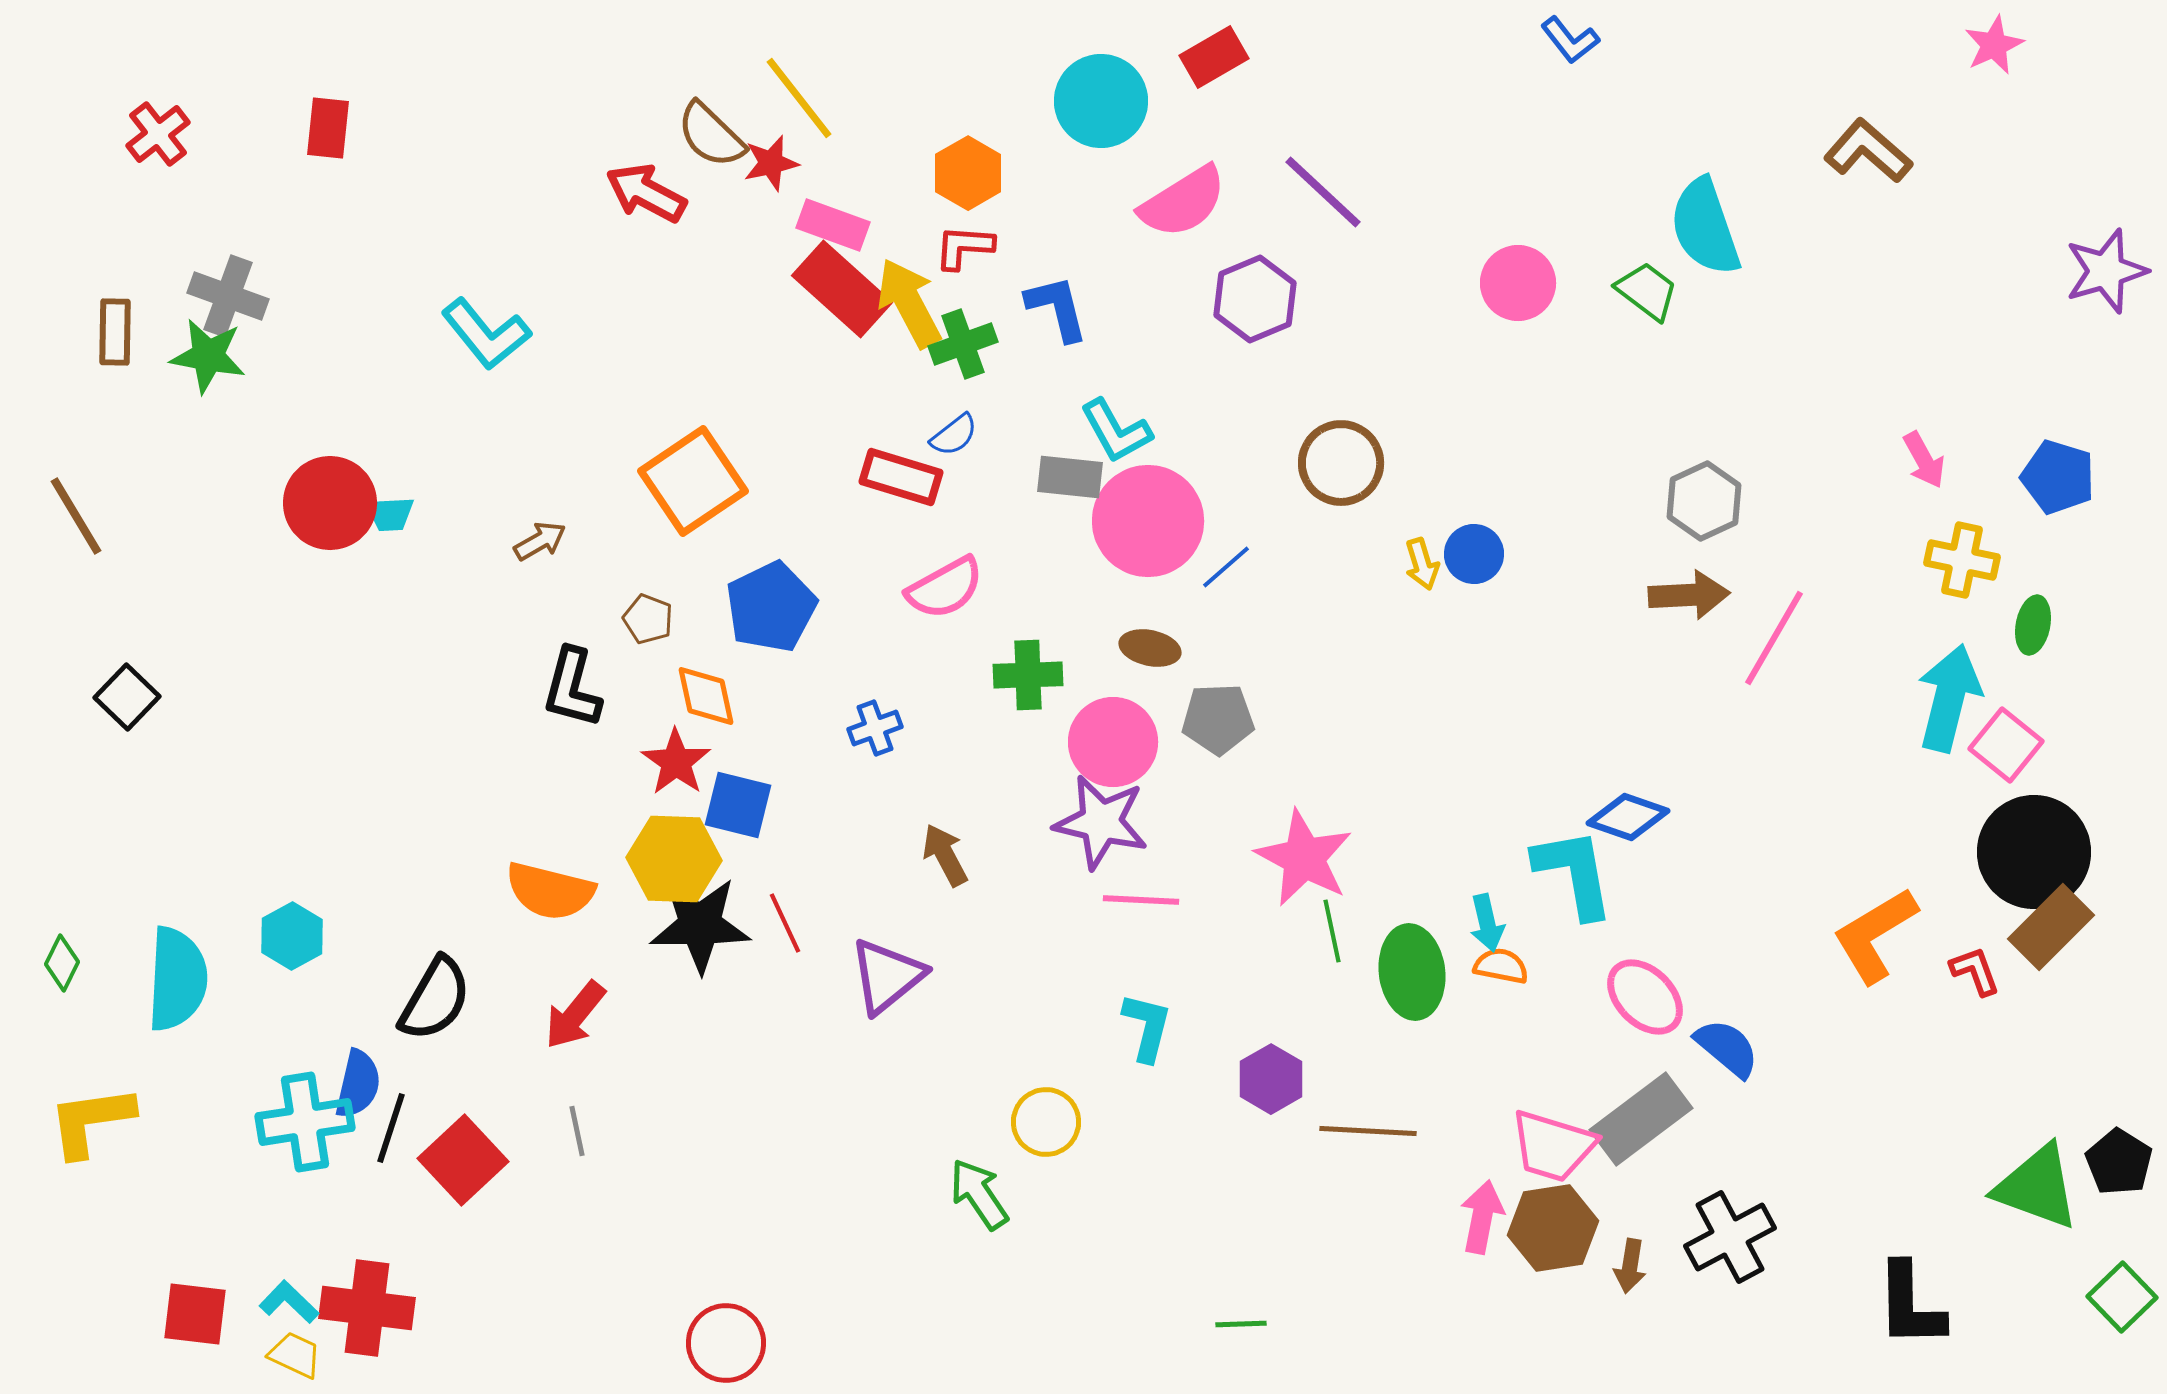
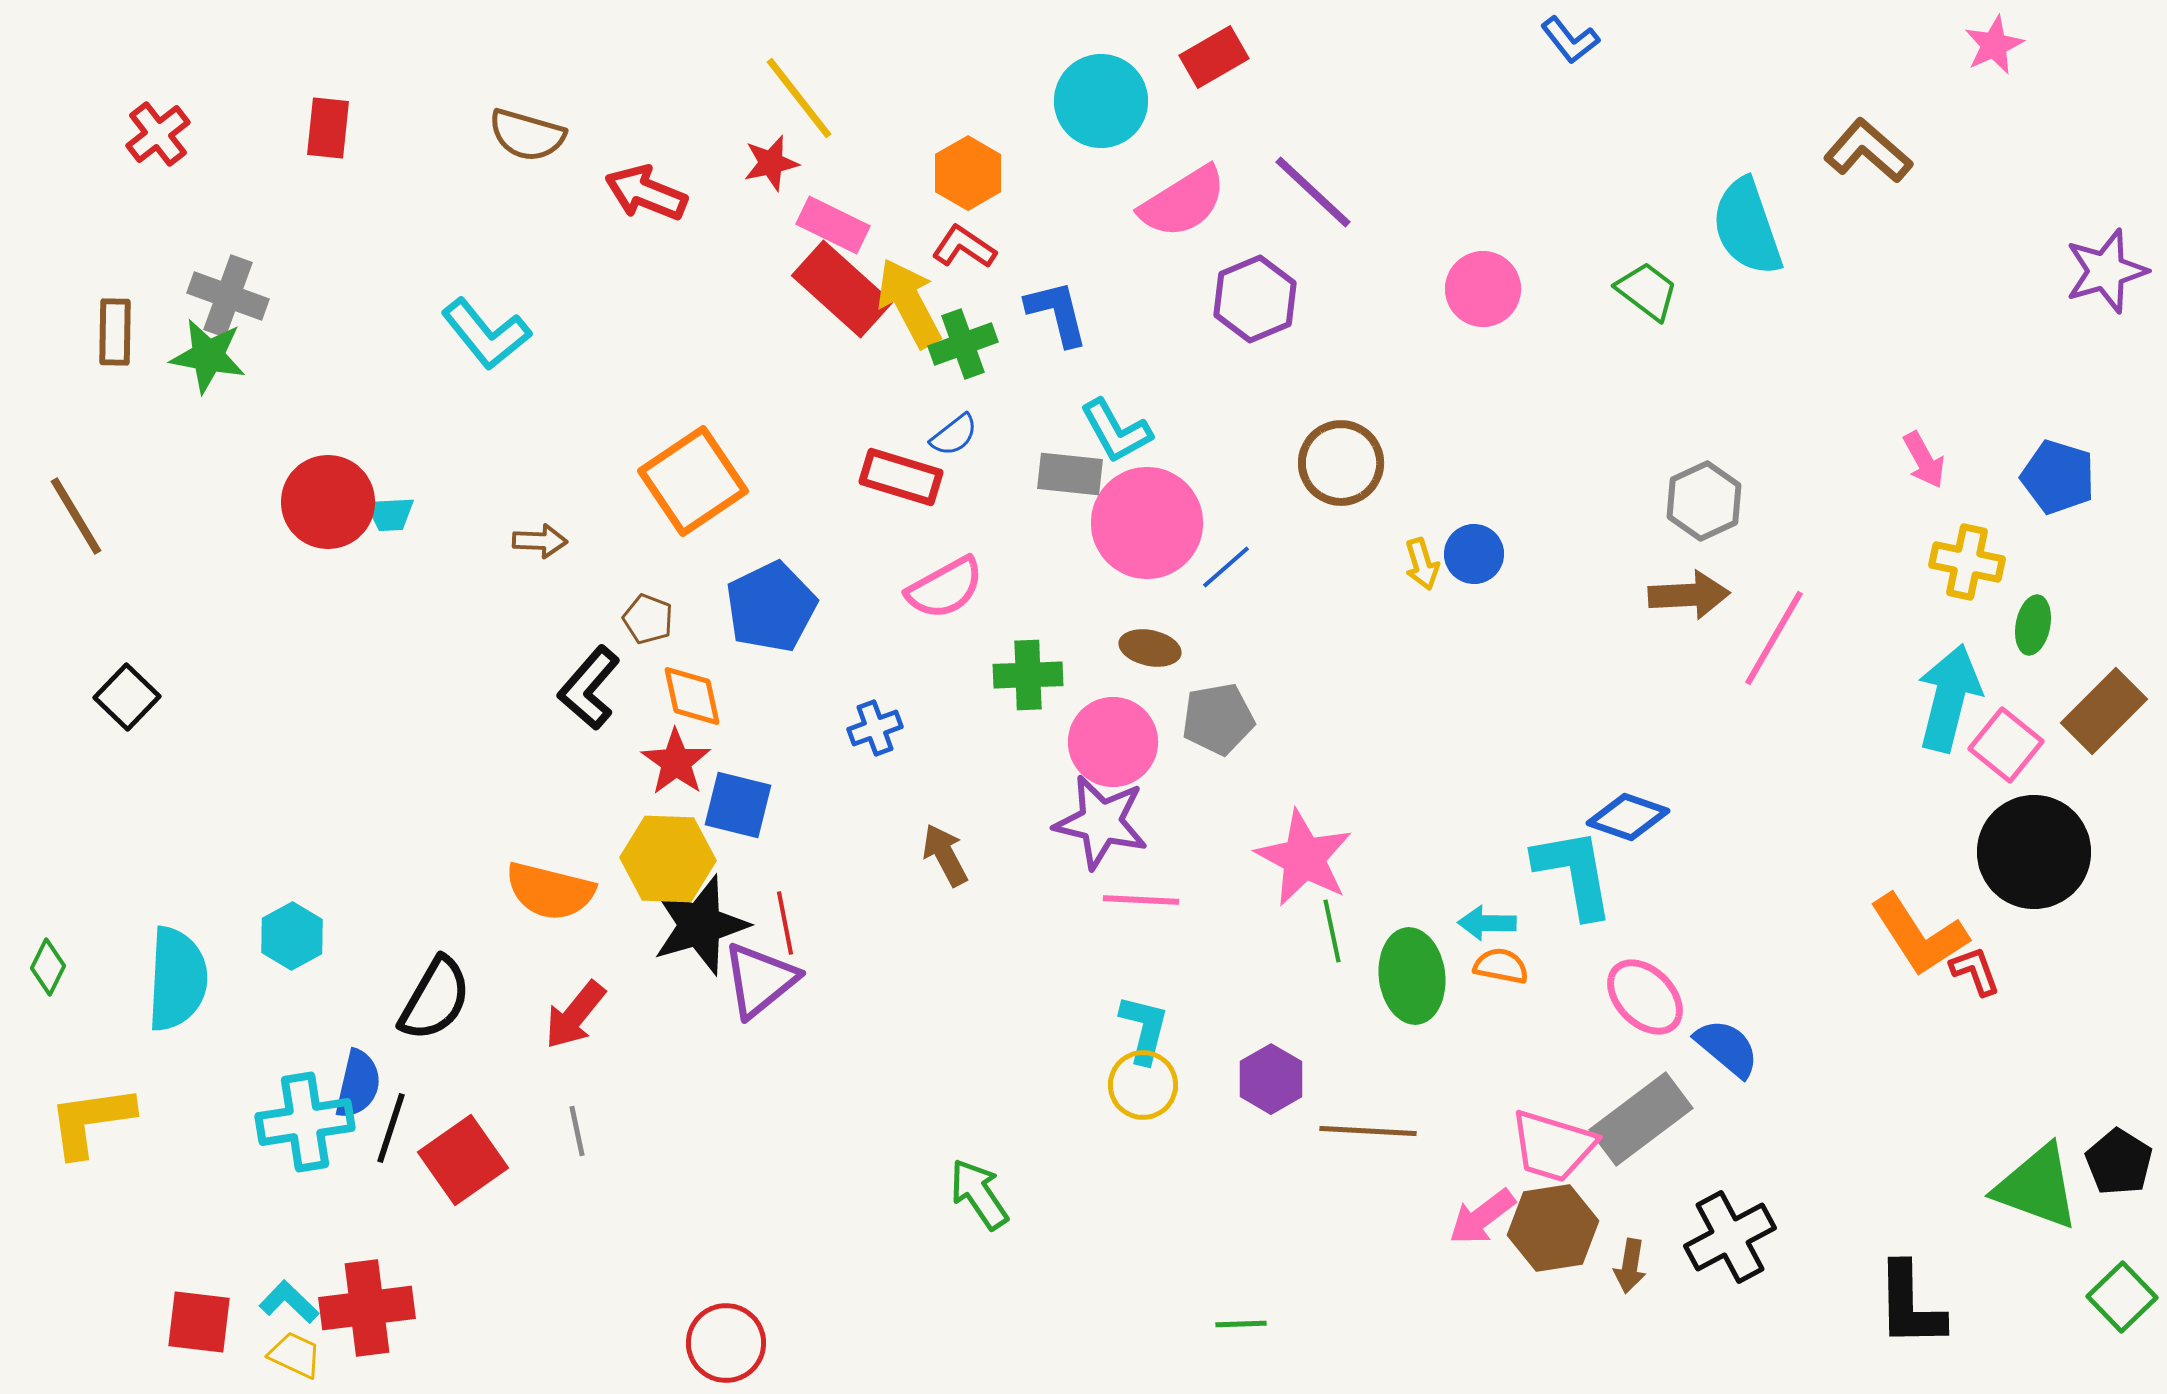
brown semicircle at (711, 135): moved 184 px left; rotated 28 degrees counterclockwise
purple line at (1323, 192): moved 10 px left
red arrow at (646, 193): rotated 6 degrees counterclockwise
pink rectangle at (833, 225): rotated 6 degrees clockwise
cyan semicircle at (1705, 227): moved 42 px right
red L-shape at (964, 247): rotated 30 degrees clockwise
pink circle at (1518, 283): moved 35 px left, 6 px down
blue L-shape at (1057, 308): moved 5 px down
gray rectangle at (1070, 477): moved 3 px up
red circle at (330, 503): moved 2 px left, 1 px up
pink circle at (1148, 521): moved 1 px left, 2 px down
brown arrow at (540, 541): rotated 32 degrees clockwise
yellow cross at (1962, 560): moved 5 px right, 2 px down
black L-shape at (572, 688): moved 17 px right; rotated 26 degrees clockwise
orange diamond at (706, 696): moved 14 px left
gray pentagon at (1218, 719): rotated 8 degrees counterclockwise
yellow hexagon at (674, 859): moved 6 px left
red line at (785, 923): rotated 14 degrees clockwise
cyan arrow at (1487, 923): rotated 104 degrees clockwise
black star at (700, 925): rotated 16 degrees counterclockwise
brown rectangle at (2051, 927): moved 53 px right, 216 px up
orange L-shape at (1875, 935): moved 44 px right; rotated 92 degrees counterclockwise
green diamond at (62, 963): moved 14 px left, 4 px down
green ellipse at (1412, 972): moved 4 px down
purple triangle at (887, 976): moved 127 px left, 4 px down
cyan L-shape at (1147, 1027): moved 3 px left, 2 px down
yellow circle at (1046, 1122): moved 97 px right, 37 px up
red square at (463, 1160): rotated 8 degrees clockwise
pink arrow at (1482, 1217): rotated 138 degrees counterclockwise
red cross at (367, 1308): rotated 14 degrees counterclockwise
red square at (195, 1314): moved 4 px right, 8 px down
